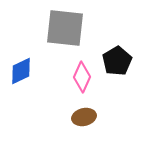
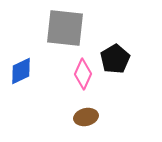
black pentagon: moved 2 px left, 2 px up
pink diamond: moved 1 px right, 3 px up
brown ellipse: moved 2 px right
